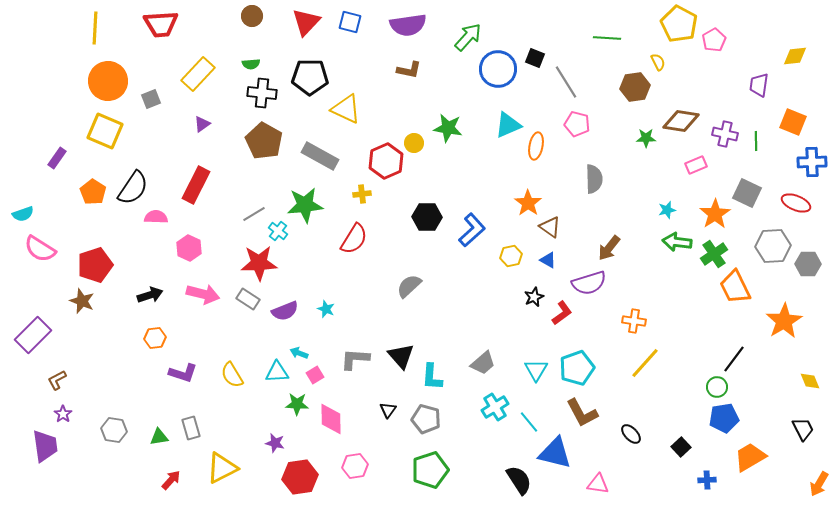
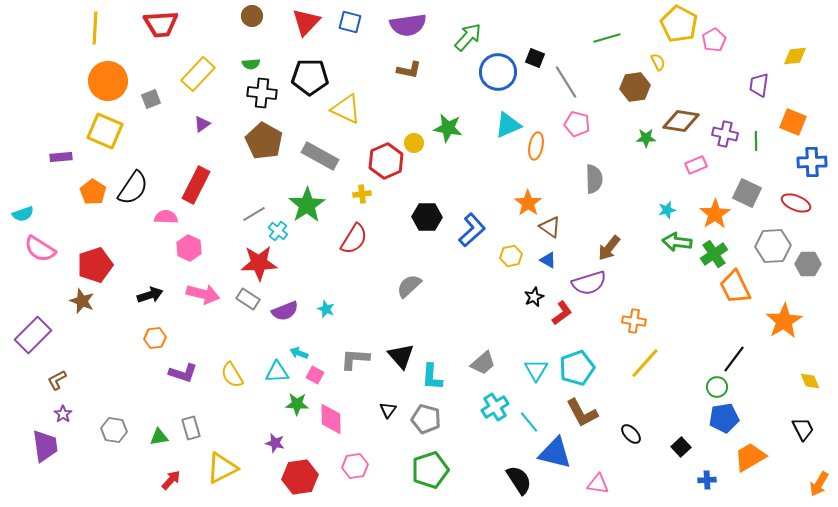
green line at (607, 38): rotated 20 degrees counterclockwise
blue circle at (498, 69): moved 3 px down
purple rectangle at (57, 158): moved 4 px right, 1 px up; rotated 50 degrees clockwise
green star at (305, 205): moved 2 px right; rotated 27 degrees counterclockwise
pink semicircle at (156, 217): moved 10 px right
pink square at (315, 375): rotated 30 degrees counterclockwise
